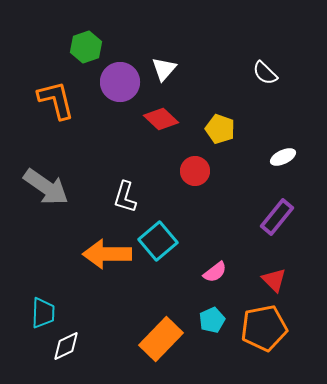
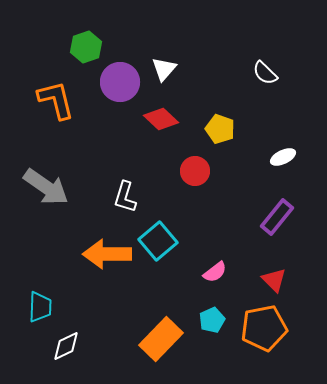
cyan trapezoid: moved 3 px left, 6 px up
